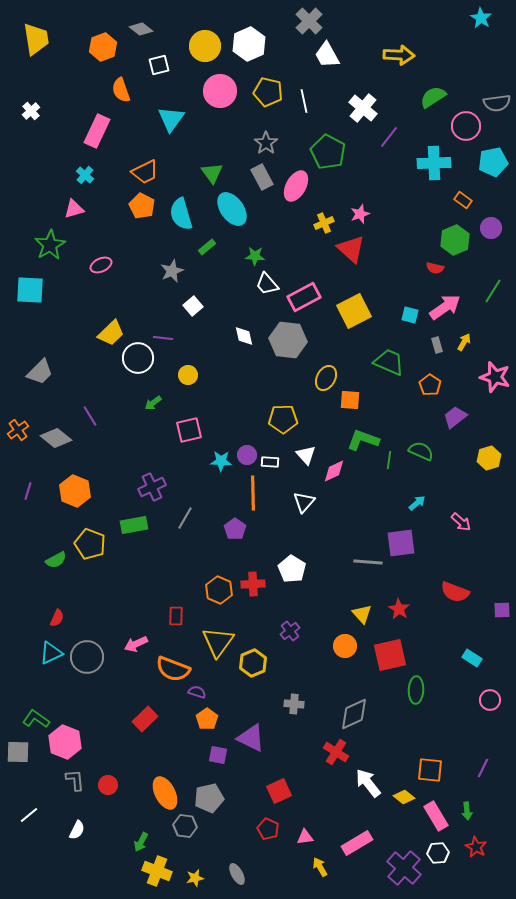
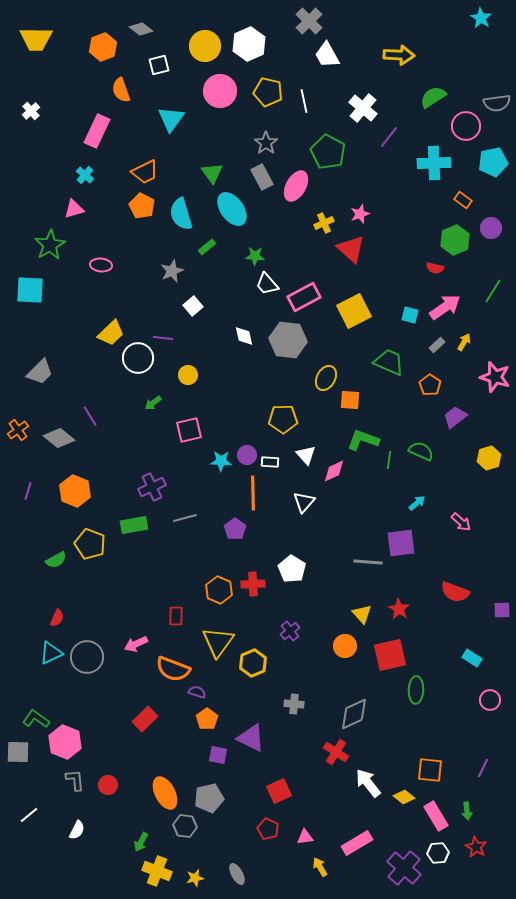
yellow trapezoid at (36, 39): rotated 100 degrees clockwise
pink ellipse at (101, 265): rotated 30 degrees clockwise
gray rectangle at (437, 345): rotated 63 degrees clockwise
gray diamond at (56, 438): moved 3 px right
gray line at (185, 518): rotated 45 degrees clockwise
